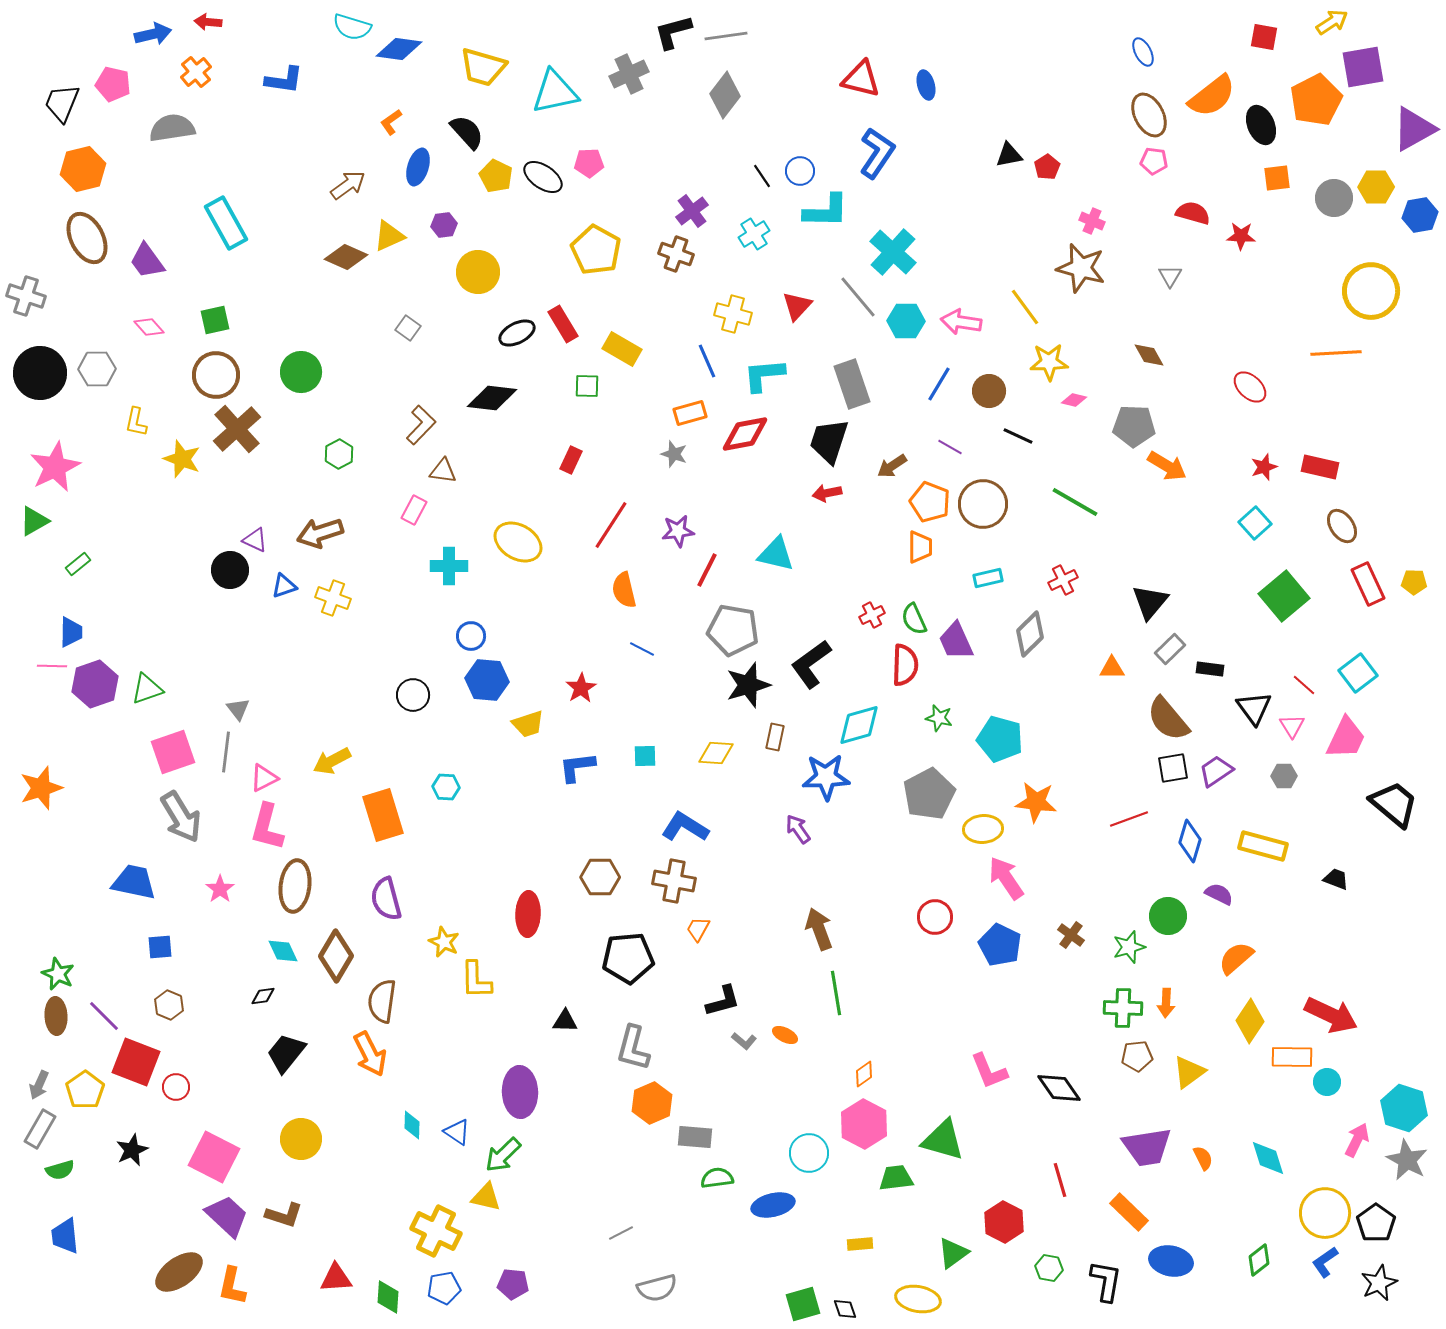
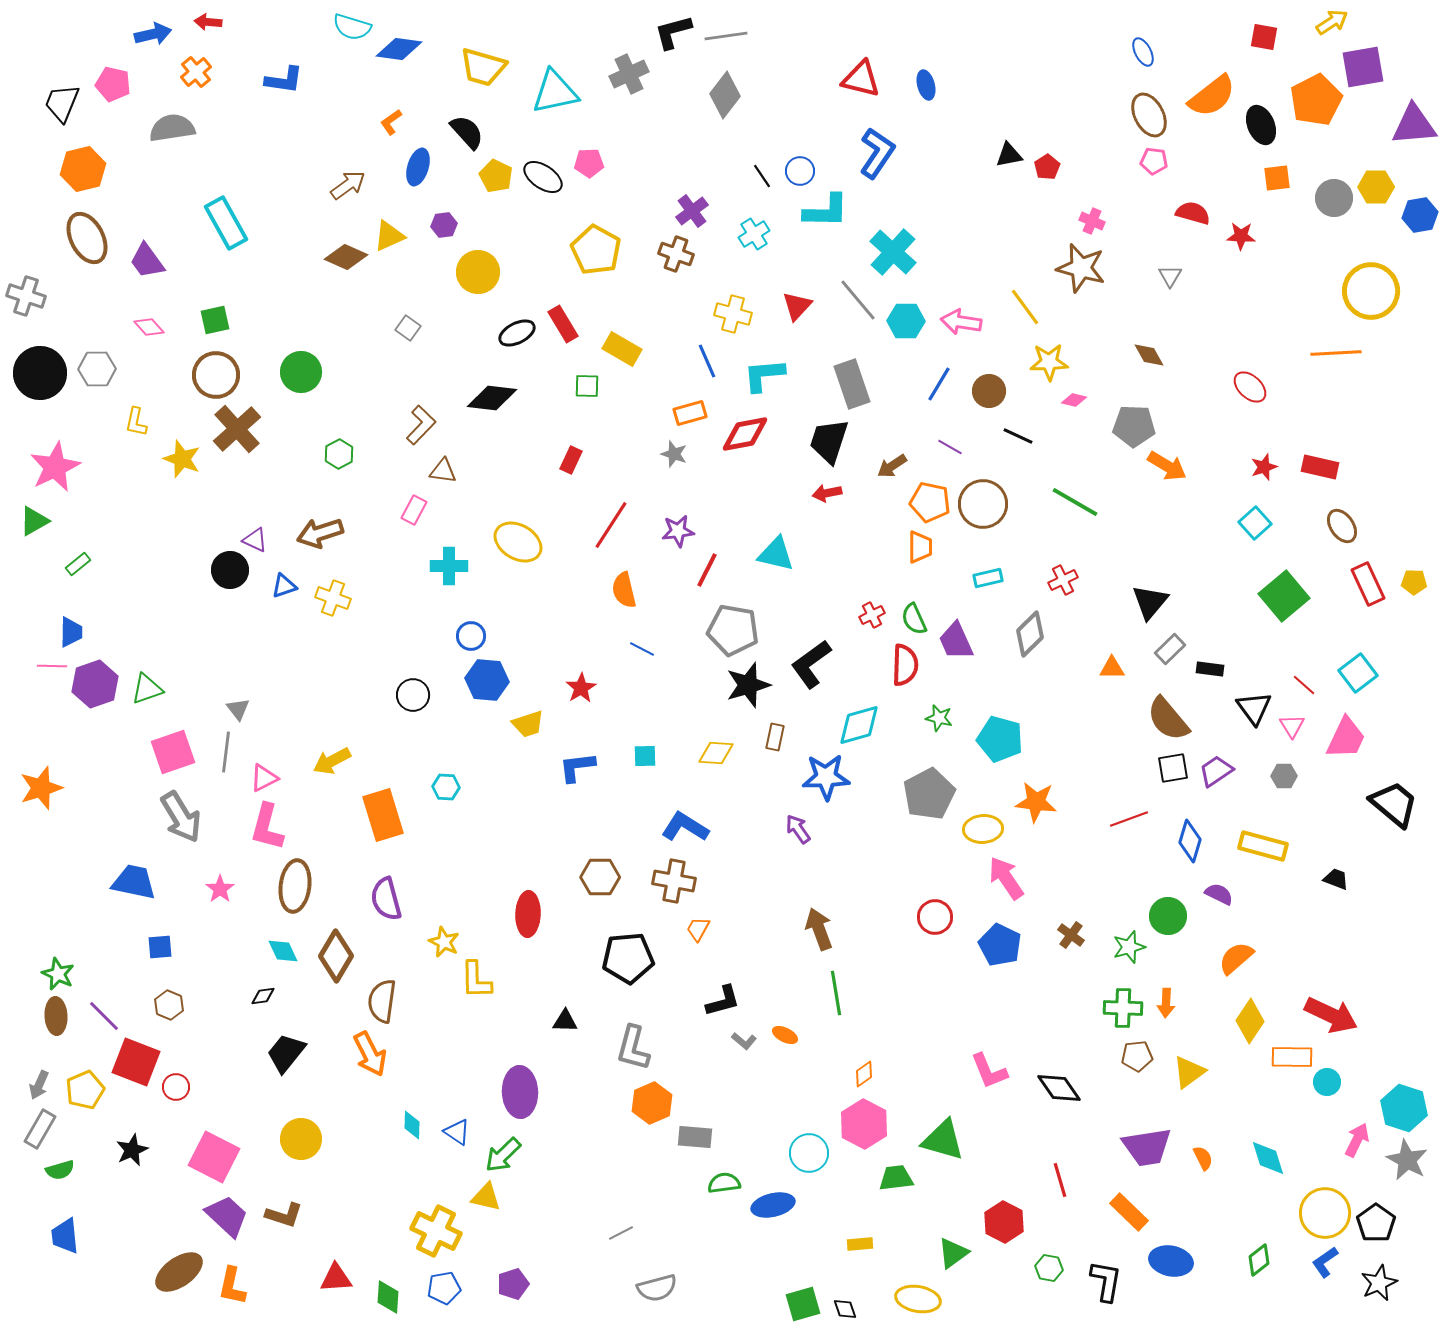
purple triangle at (1414, 129): moved 4 px up; rotated 24 degrees clockwise
gray line at (858, 297): moved 3 px down
orange pentagon at (930, 502): rotated 9 degrees counterclockwise
yellow pentagon at (85, 1090): rotated 12 degrees clockwise
green semicircle at (717, 1178): moved 7 px right, 5 px down
purple pentagon at (513, 1284): rotated 24 degrees counterclockwise
